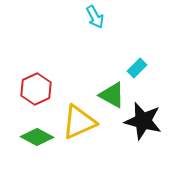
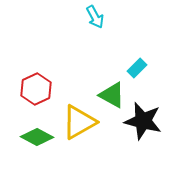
yellow triangle: rotated 6 degrees counterclockwise
